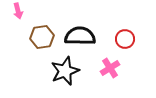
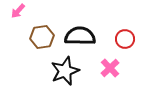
pink arrow: rotated 56 degrees clockwise
pink cross: rotated 12 degrees counterclockwise
